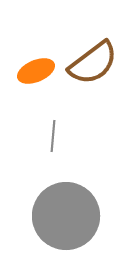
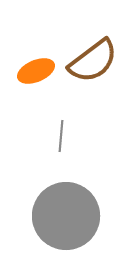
brown semicircle: moved 2 px up
gray line: moved 8 px right
